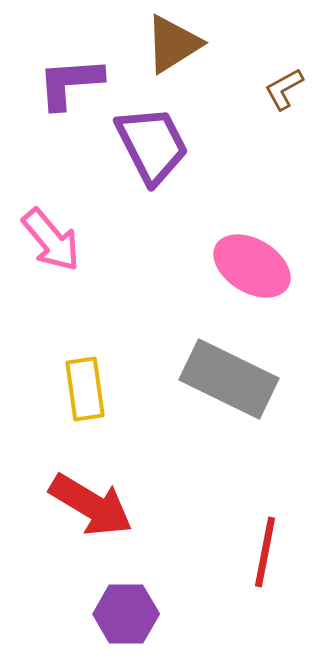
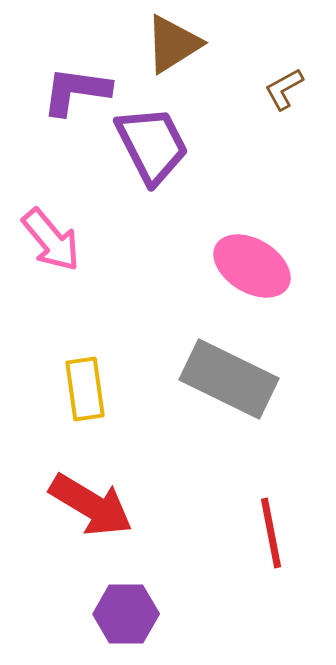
purple L-shape: moved 6 px right, 8 px down; rotated 12 degrees clockwise
red line: moved 6 px right, 19 px up; rotated 22 degrees counterclockwise
